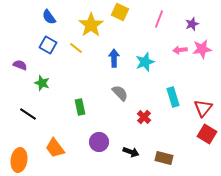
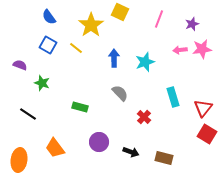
green rectangle: rotated 63 degrees counterclockwise
